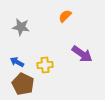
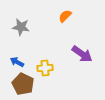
yellow cross: moved 3 px down
